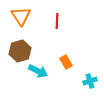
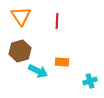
orange rectangle: moved 4 px left; rotated 56 degrees counterclockwise
